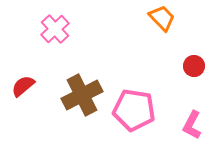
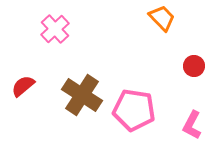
brown cross: rotated 30 degrees counterclockwise
